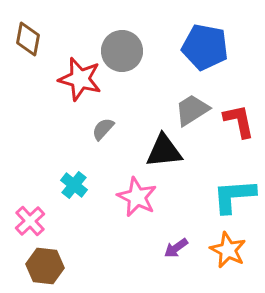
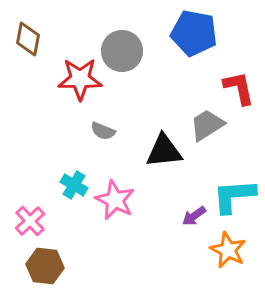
blue pentagon: moved 11 px left, 14 px up
red star: rotated 15 degrees counterclockwise
gray trapezoid: moved 15 px right, 15 px down
red L-shape: moved 33 px up
gray semicircle: moved 2 px down; rotated 110 degrees counterclockwise
cyan cross: rotated 8 degrees counterclockwise
pink star: moved 22 px left, 3 px down
purple arrow: moved 18 px right, 32 px up
